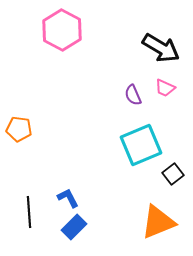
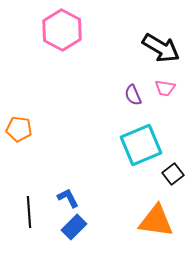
pink trapezoid: rotated 15 degrees counterclockwise
orange triangle: moved 2 px left, 1 px up; rotated 30 degrees clockwise
